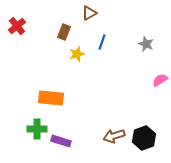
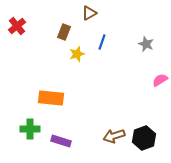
green cross: moved 7 px left
